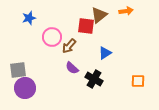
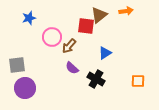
gray square: moved 1 px left, 5 px up
black cross: moved 2 px right
